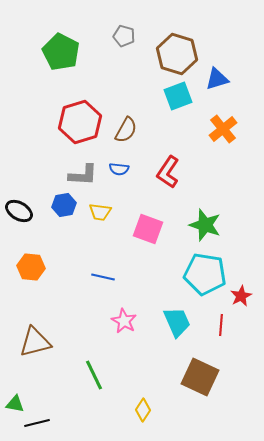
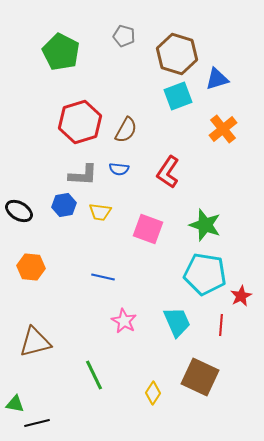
yellow diamond: moved 10 px right, 17 px up
